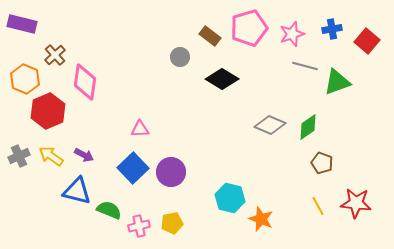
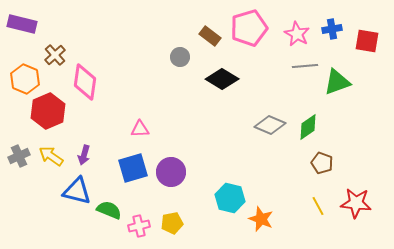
pink star: moved 5 px right; rotated 25 degrees counterclockwise
red square: rotated 30 degrees counterclockwise
gray line: rotated 20 degrees counterclockwise
purple arrow: rotated 78 degrees clockwise
blue square: rotated 28 degrees clockwise
